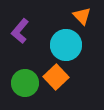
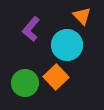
purple L-shape: moved 11 px right, 2 px up
cyan circle: moved 1 px right
